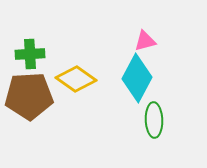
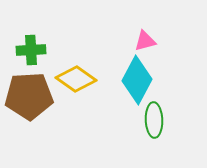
green cross: moved 1 px right, 4 px up
cyan diamond: moved 2 px down
